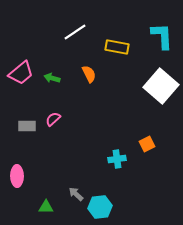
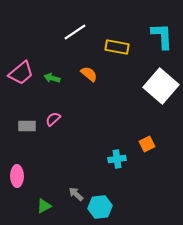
orange semicircle: rotated 24 degrees counterclockwise
green triangle: moved 2 px left, 1 px up; rotated 28 degrees counterclockwise
